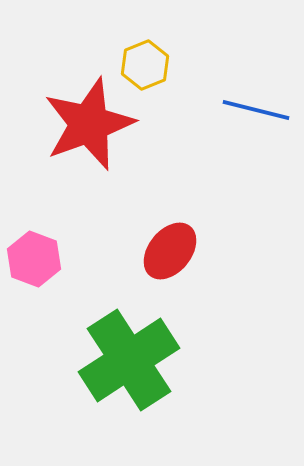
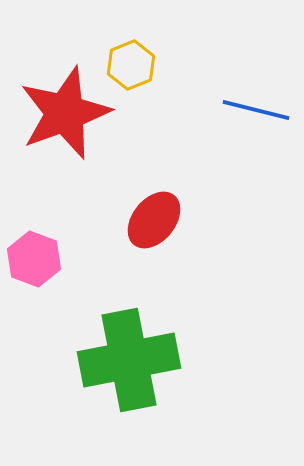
yellow hexagon: moved 14 px left
red star: moved 24 px left, 11 px up
red ellipse: moved 16 px left, 31 px up
green cross: rotated 22 degrees clockwise
